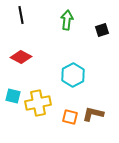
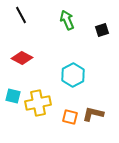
black line: rotated 18 degrees counterclockwise
green arrow: rotated 30 degrees counterclockwise
red diamond: moved 1 px right, 1 px down
